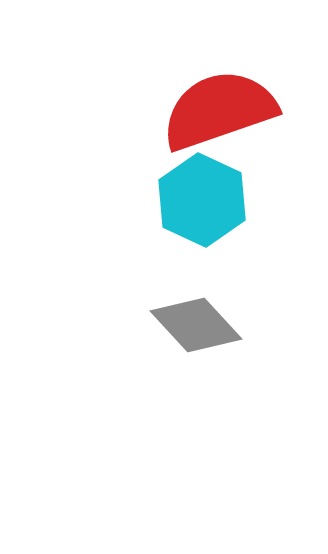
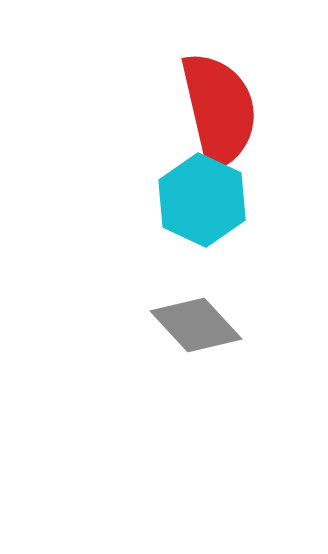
red semicircle: rotated 96 degrees clockwise
